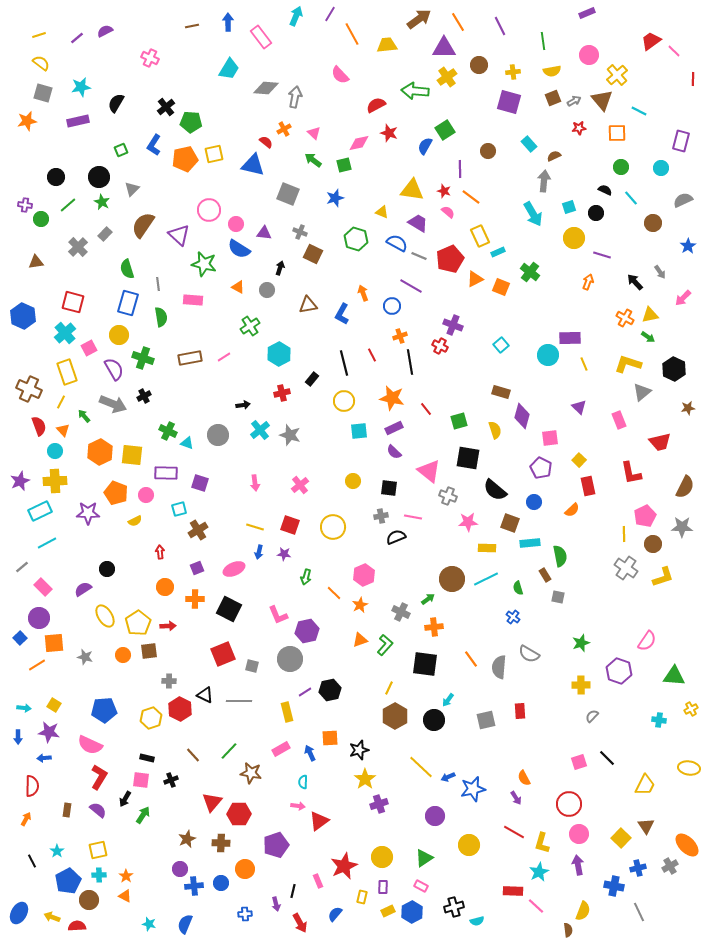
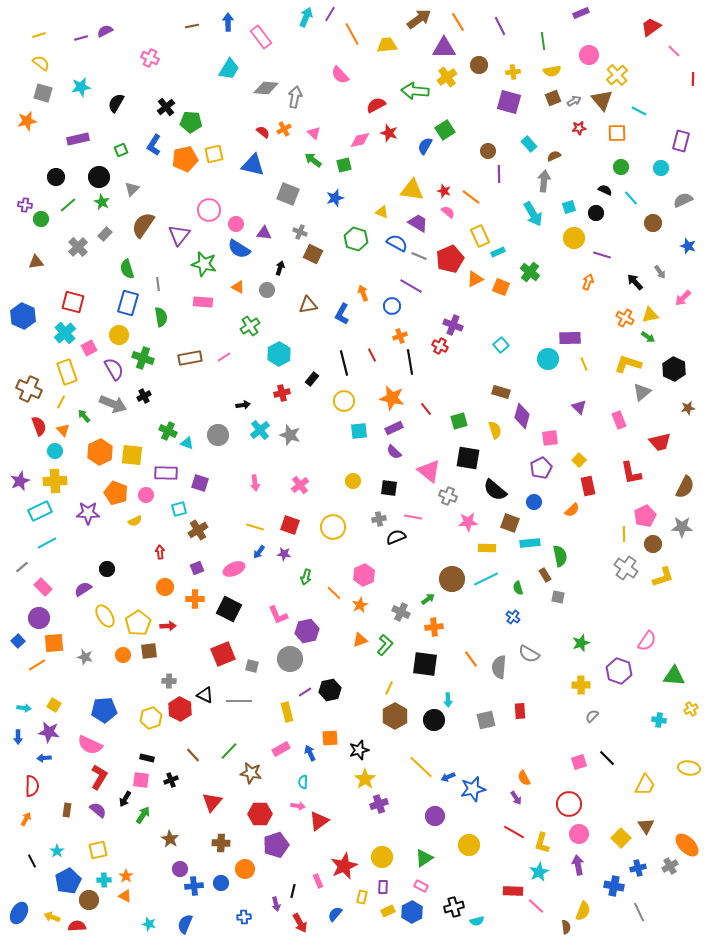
purple rectangle at (587, 13): moved 6 px left
cyan arrow at (296, 16): moved 10 px right, 1 px down
purple line at (77, 38): moved 4 px right; rotated 24 degrees clockwise
red trapezoid at (651, 41): moved 14 px up
purple rectangle at (78, 121): moved 18 px down
red semicircle at (266, 142): moved 3 px left, 10 px up
pink diamond at (359, 143): moved 1 px right, 3 px up
purple line at (460, 169): moved 39 px right, 5 px down
purple triangle at (179, 235): rotated 25 degrees clockwise
blue star at (688, 246): rotated 21 degrees counterclockwise
pink rectangle at (193, 300): moved 10 px right, 2 px down
cyan circle at (548, 355): moved 4 px down
purple pentagon at (541, 468): rotated 20 degrees clockwise
gray cross at (381, 516): moved 2 px left, 3 px down
blue arrow at (259, 552): rotated 24 degrees clockwise
blue square at (20, 638): moved 2 px left, 3 px down
cyan arrow at (448, 700): rotated 40 degrees counterclockwise
red hexagon at (239, 814): moved 21 px right
brown star at (187, 839): moved 17 px left; rotated 18 degrees counterclockwise
cyan cross at (99, 875): moved 5 px right, 5 px down
blue cross at (245, 914): moved 1 px left, 3 px down
brown semicircle at (568, 930): moved 2 px left, 3 px up
